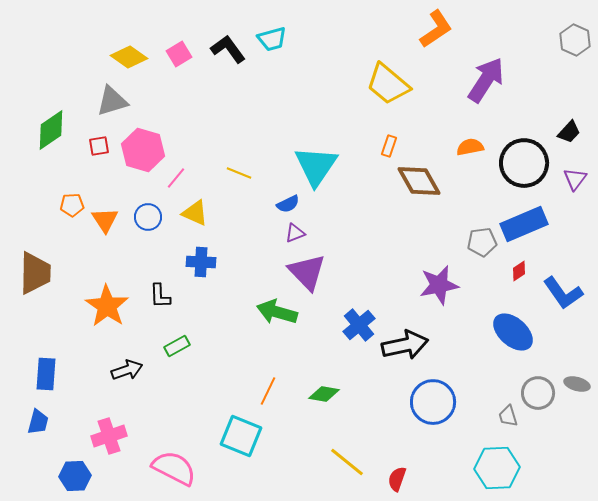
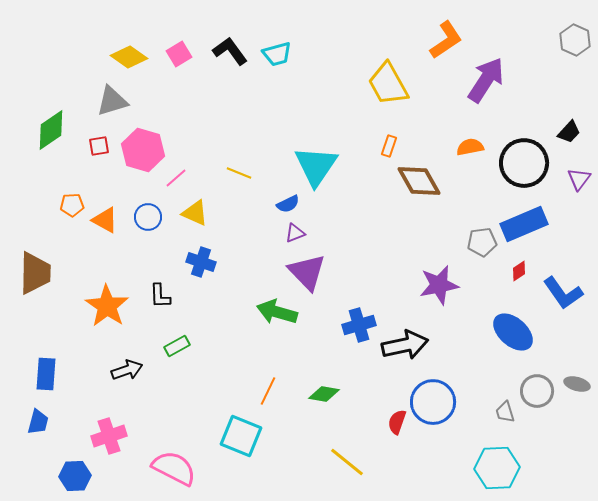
orange L-shape at (436, 29): moved 10 px right, 11 px down
cyan trapezoid at (272, 39): moved 5 px right, 15 px down
black L-shape at (228, 49): moved 2 px right, 2 px down
yellow trapezoid at (388, 84): rotated 21 degrees clockwise
pink line at (176, 178): rotated 10 degrees clockwise
purple triangle at (575, 179): moved 4 px right
orange triangle at (105, 220): rotated 28 degrees counterclockwise
blue cross at (201, 262): rotated 16 degrees clockwise
blue cross at (359, 325): rotated 24 degrees clockwise
gray circle at (538, 393): moved 1 px left, 2 px up
gray trapezoid at (508, 416): moved 3 px left, 4 px up
red semicircle at (397, 479): moved 57 px up
